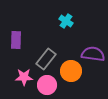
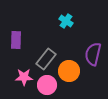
purple semicircle: rotated 85 degrees counterclockwise
orange circle: moved 2 px left
